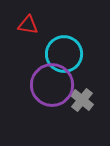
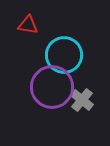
cyan circle: moved 1 px down
purple circle: moved 2 px down
